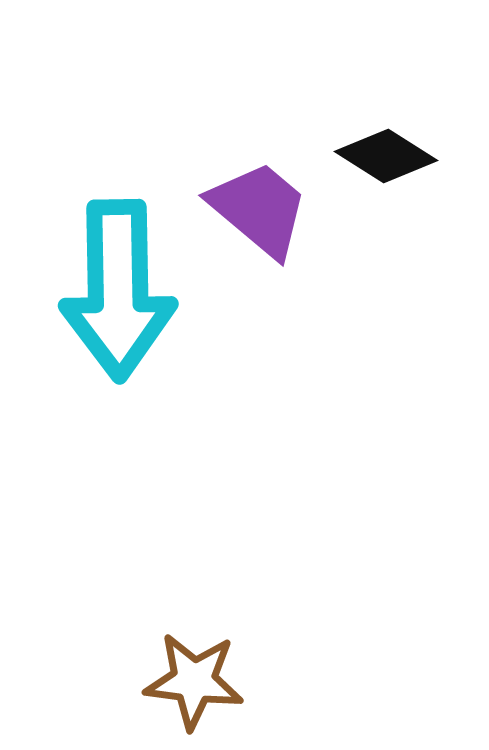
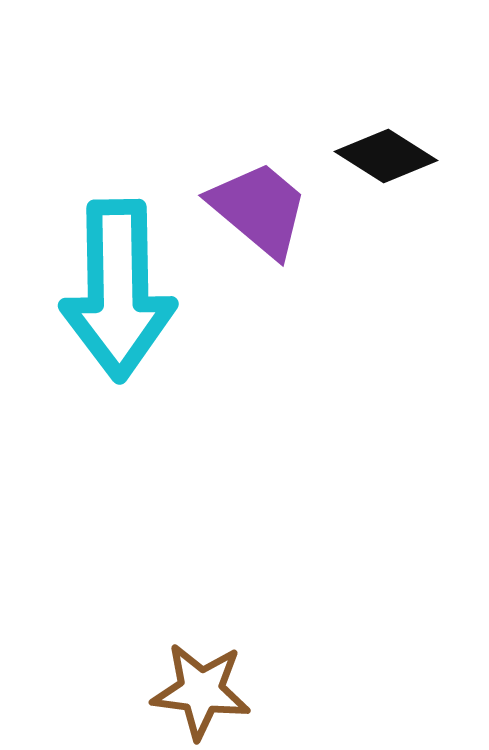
brown star: moved 7 px right, 10 px down
